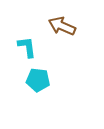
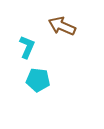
cyan L-shape: rotated 30 degrees clockwise
